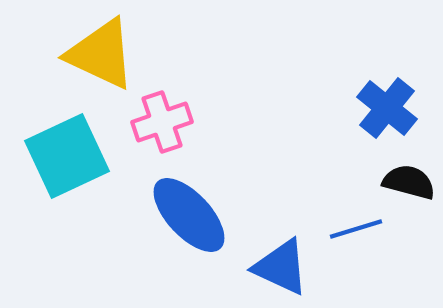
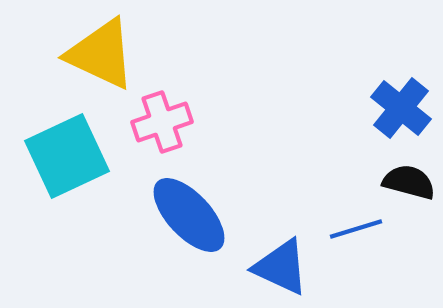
blue cross: moved 14 px right
